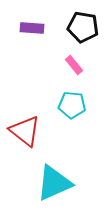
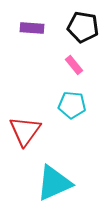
red triangle: rotated 28 degrees clockwise
